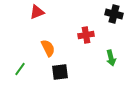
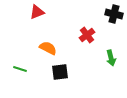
red cross: moved 1 px right; rotated 28 degrees counterclockwise
orange semicircle: rotated 36 degrees counterclockwise
green line: rotated 72 degrees clockwise
